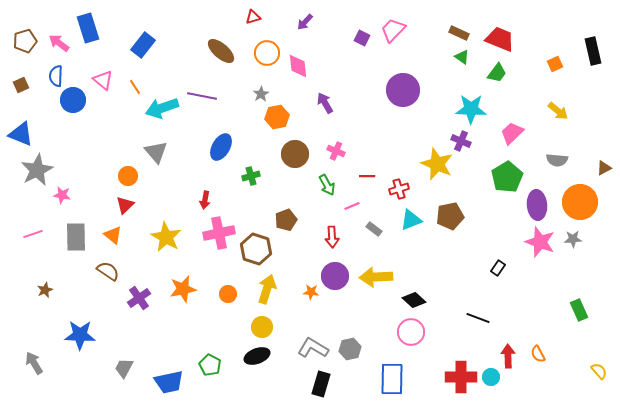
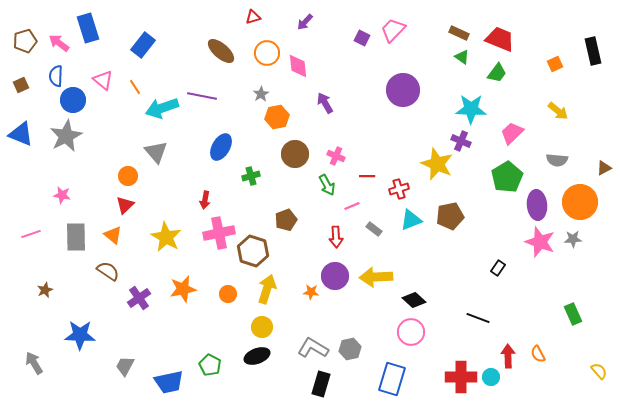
pink cross at (336, 151): moved 5 px down
gray star at (37, 170): moved 29 px right, 34 px up
pink line at (33, 234): moved 2 px left
red arrow at (332, 237): moved 4 px right
brown hexagon at (256, 249): moved 3 px left, 2 px down
green rectangle at (579, 310): moved 6 px left, 4 px down
gray trapezoid at (124, 368): moved 1 px right, 2 px up
blue rectangle at (392, 379): rotated 16 degrees clockwise
